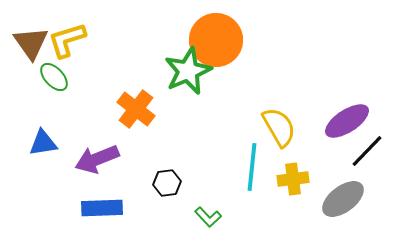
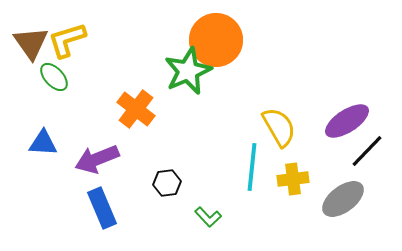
blue triangle: rotated 12 degrees clockwise
blue rectangle: rotated 69 degrees clockwise
